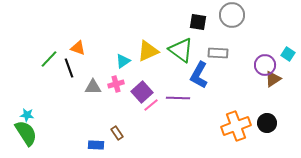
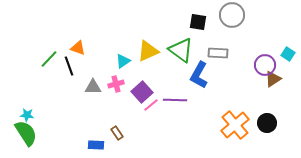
black line: moved 2 px up
purple line: moved 3 px left, 2 px down
orange cross: moved 1 px left, 1 px up; rotated 20 degrees counterclockwise
